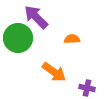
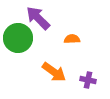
purple arrow: moved 2 px right, 1 px down
purple cross: moved 1 px right, 8 px up
